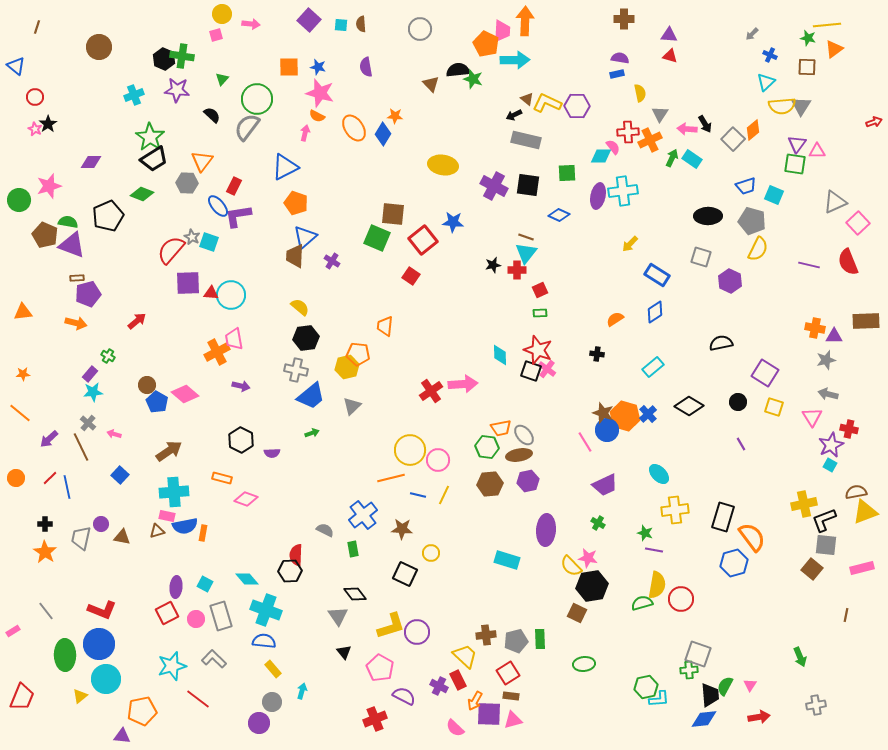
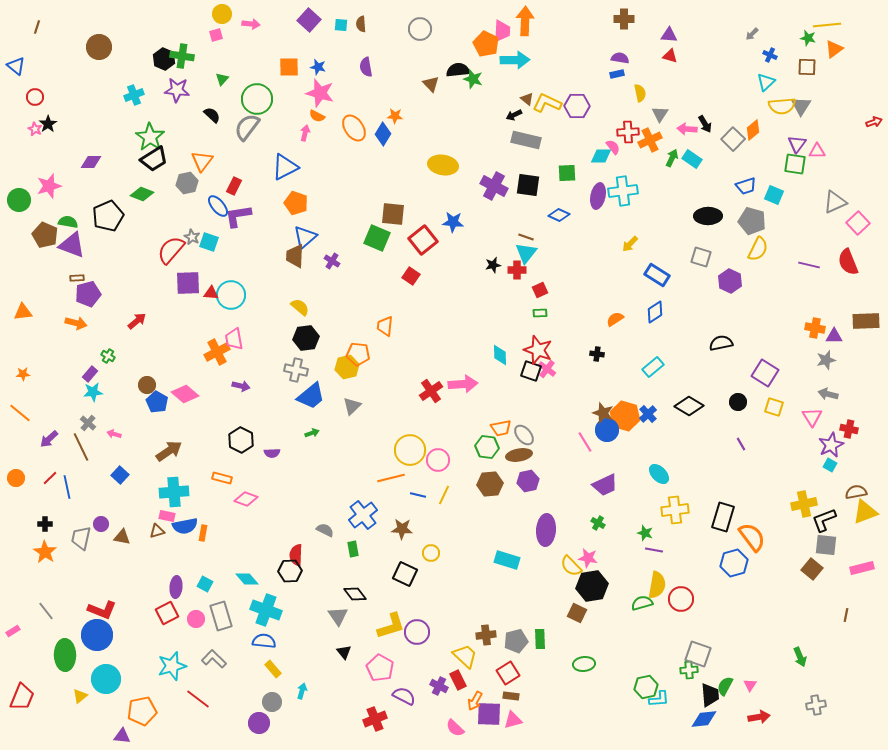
gray hexagon at (187, 183): rotated 15 degrees counterclockwise
blue circle at (99, 644): moved 2 px left, 9 px up
